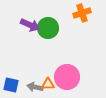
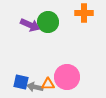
orange cross: moved 2 px right; rotated 18 degrees clockwise
green circle: moved 6 px up
blue square: moved 10 px right, 3 px up
